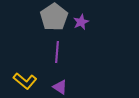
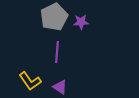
gray pentagon: rotated 8 degrees clockwise
purple star: rotated 21 degrees clockwise
yellow L-shape: moved 5 px right; rotated 15 degrees clockwise
